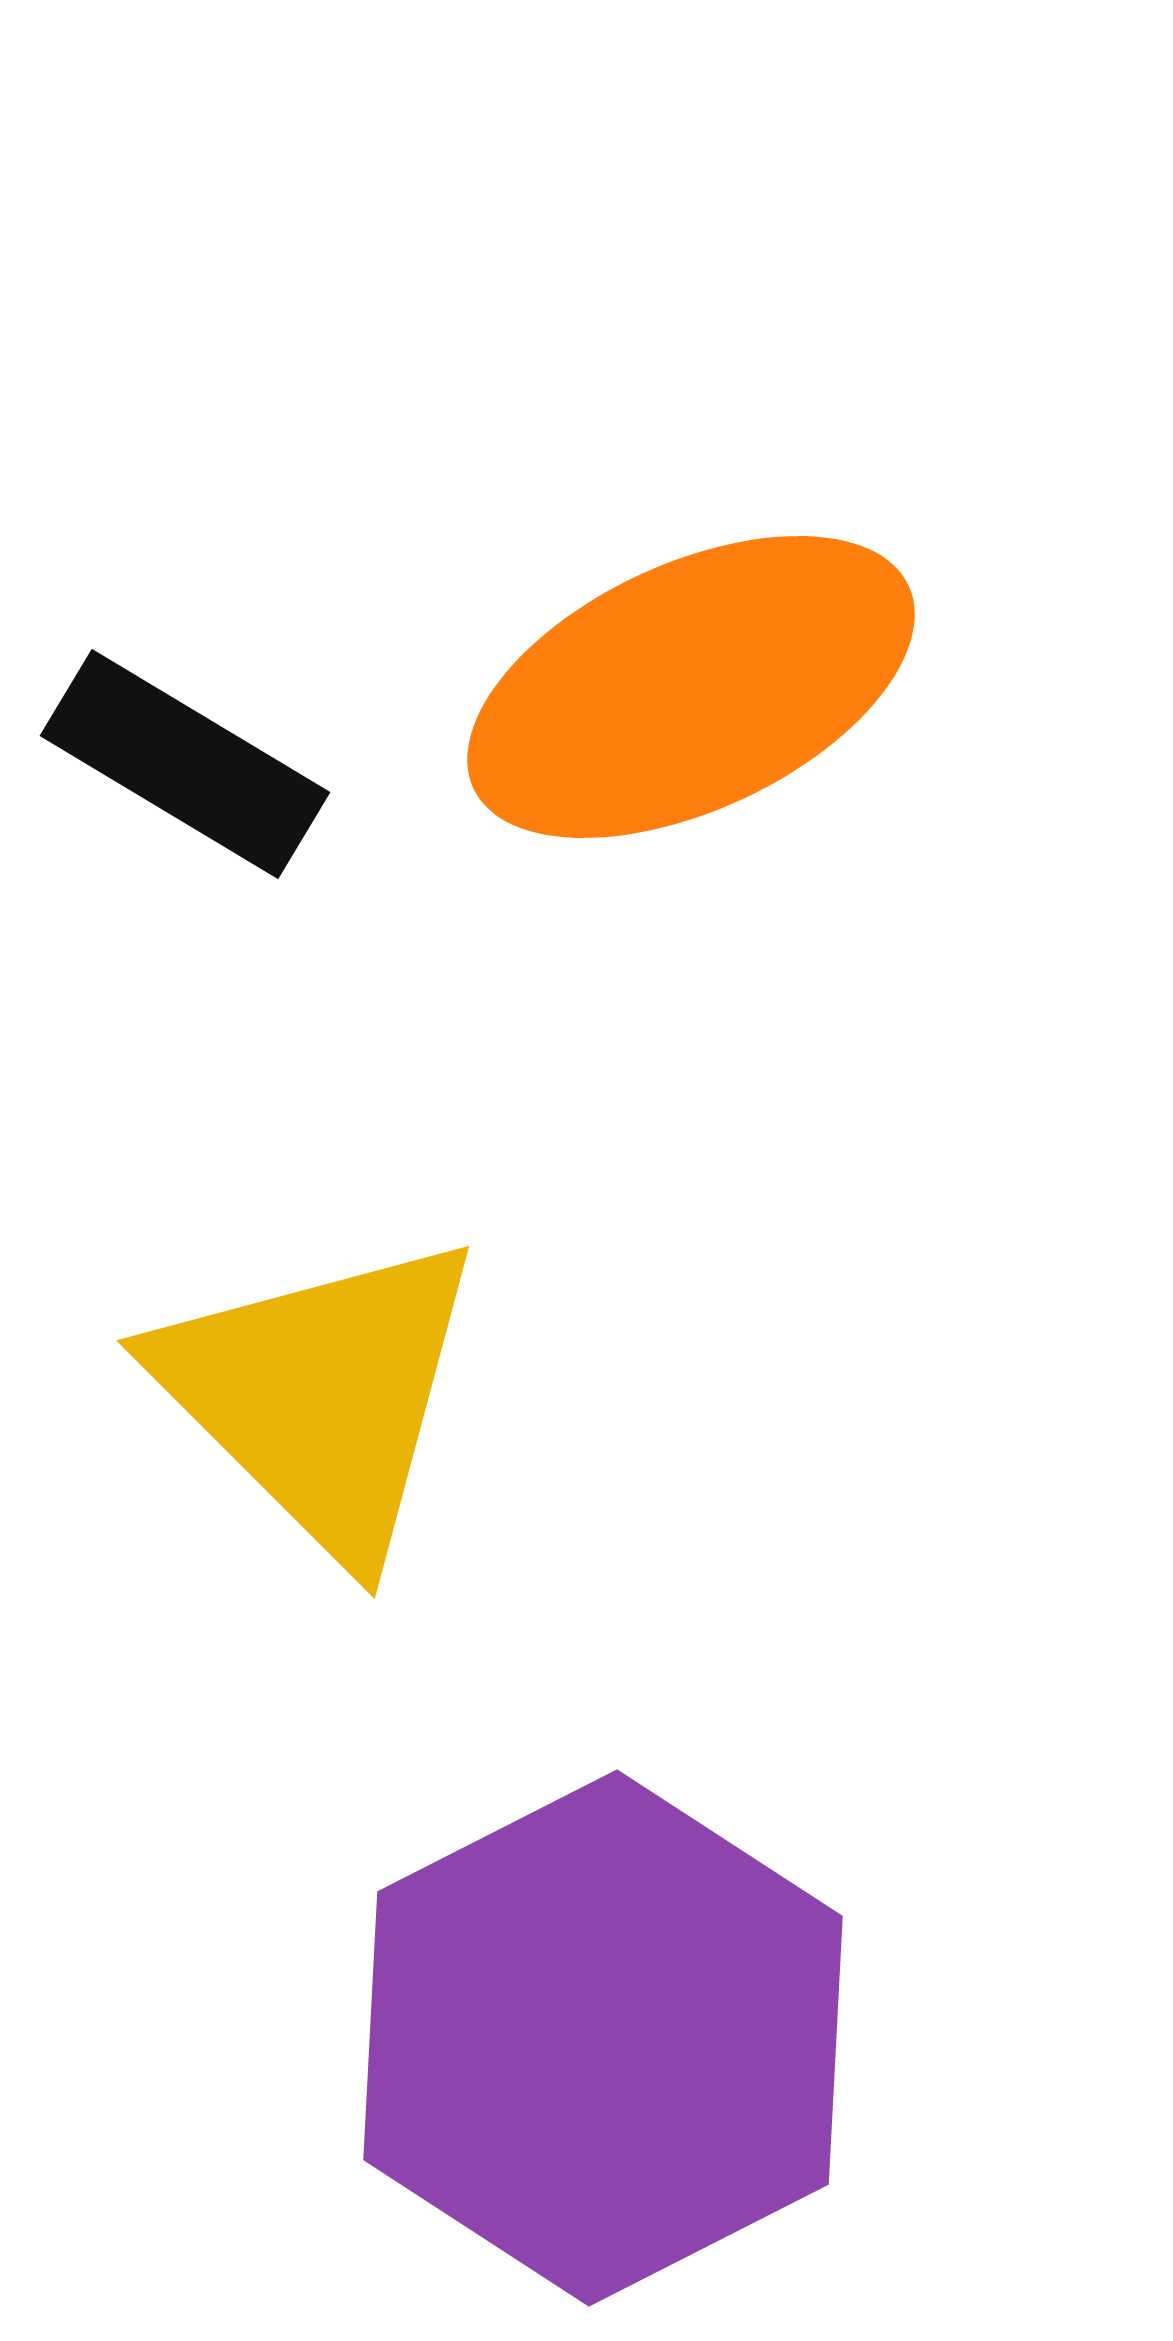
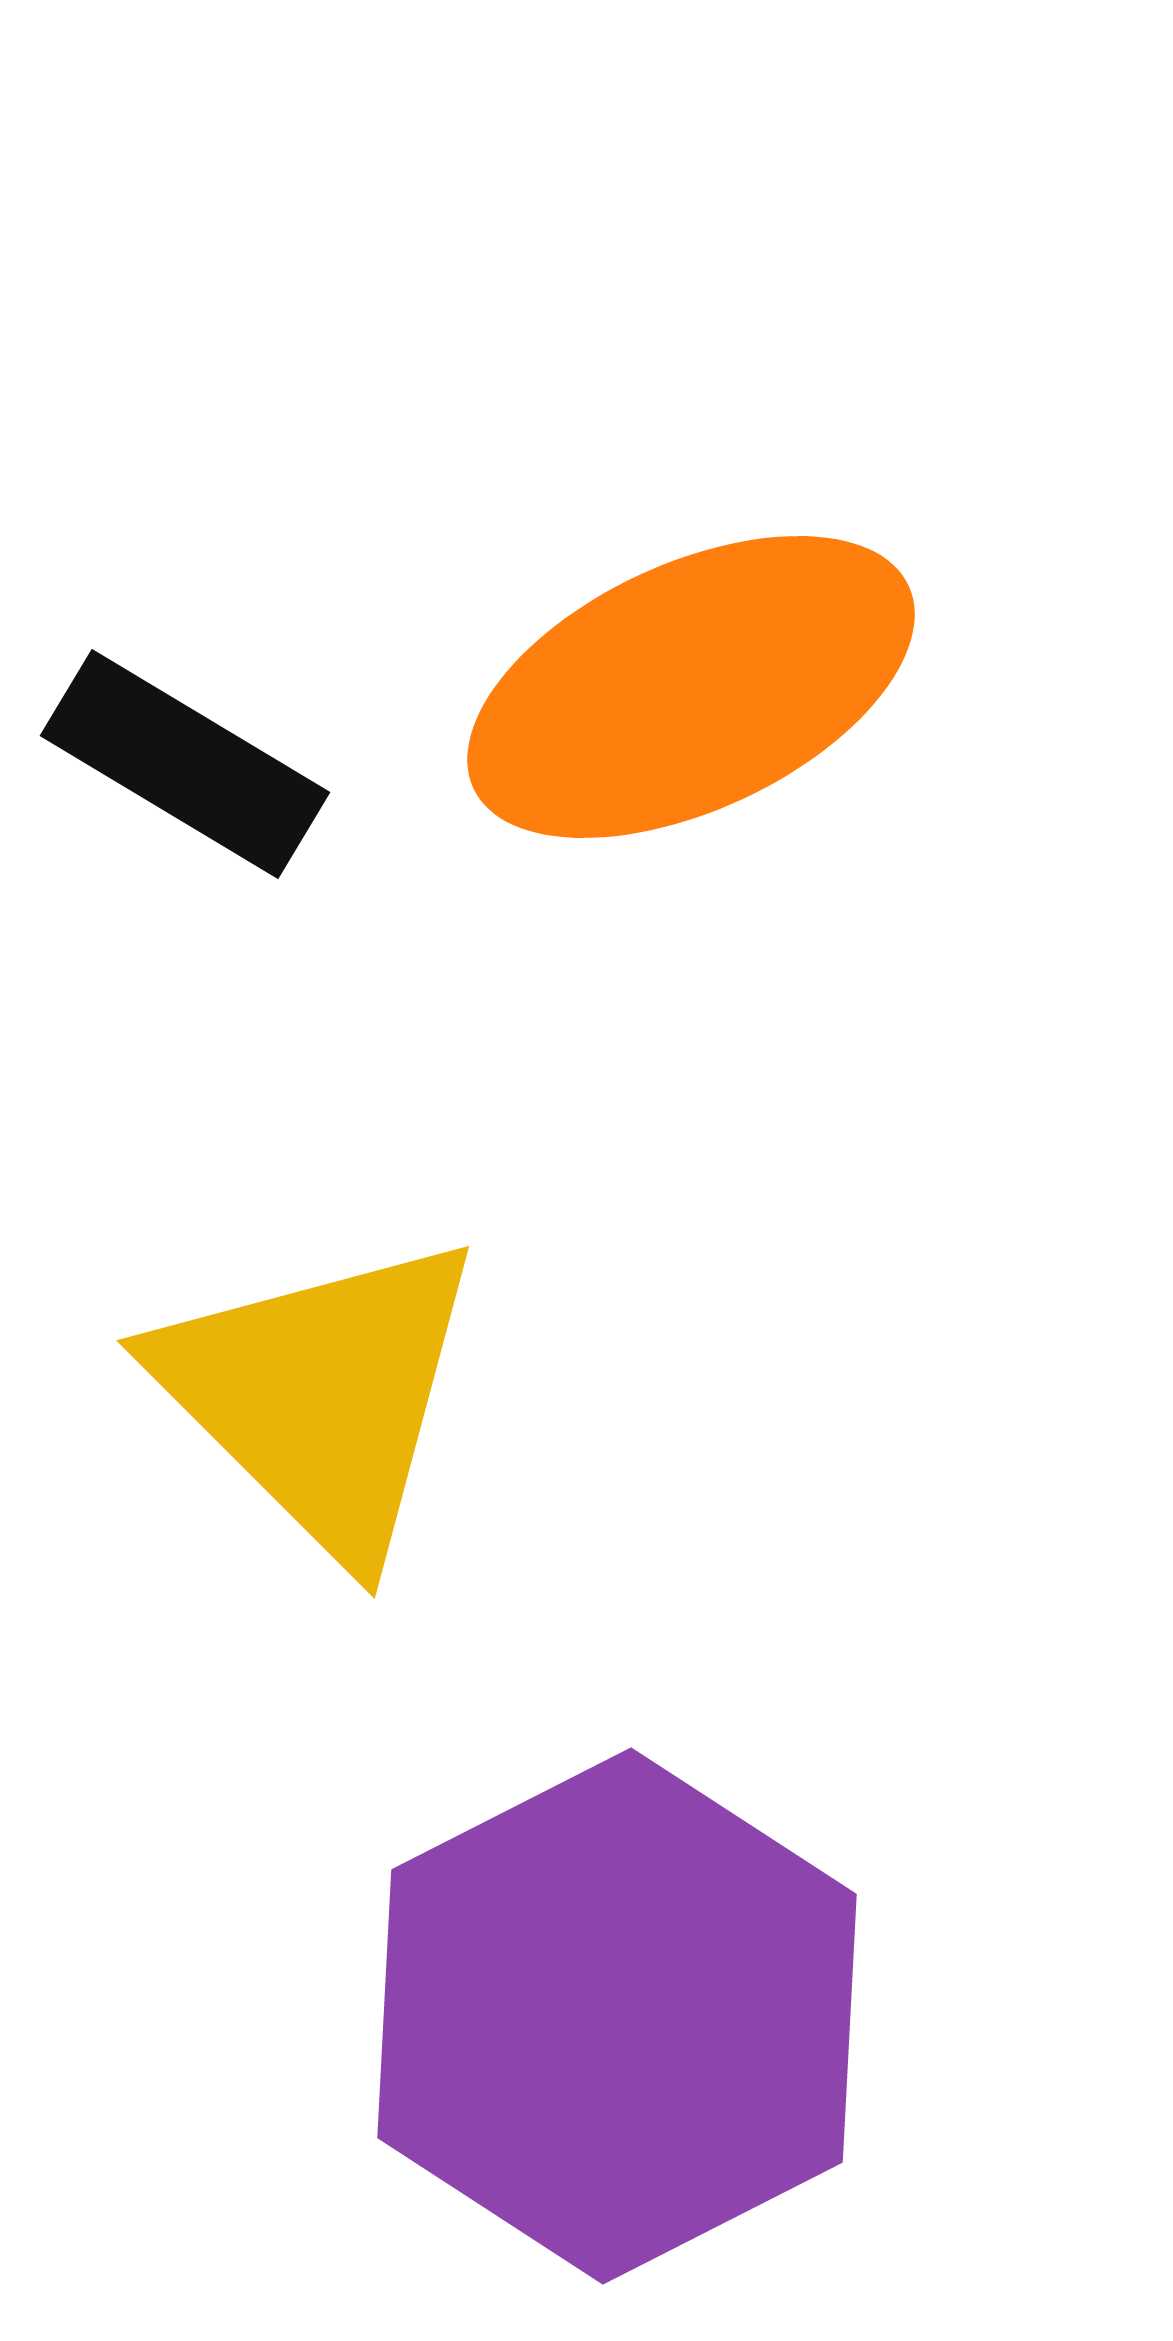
purple hexagon: moved 14 px right, 22 px up
